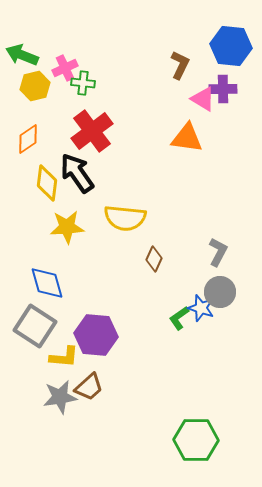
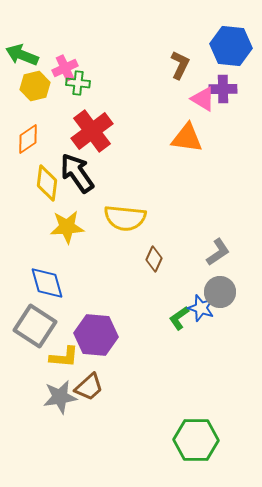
green cross: moved 5 px left
gray L-shape: rotated 28 degrees clockwise
